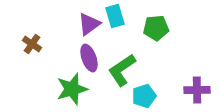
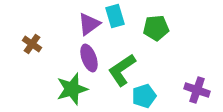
purple cross: rotated 20 degrees clockwise
